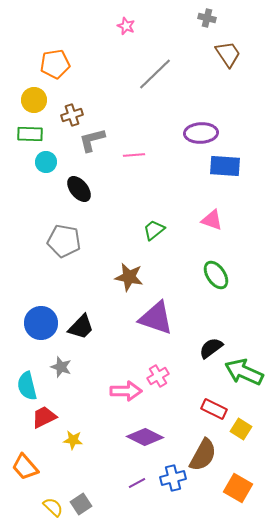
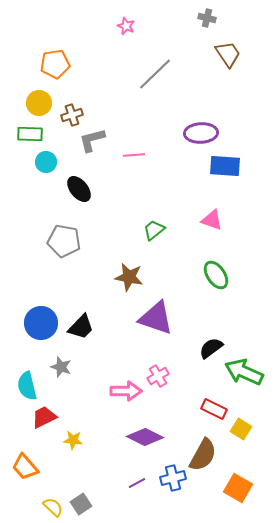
yellow circle: moved 5 px right, 3 px down
